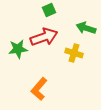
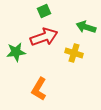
green square: moved 5 px left, 1 px down
green arrow: moved 1 px up
green star: moved 2 px left, 3 px down
orange L-shape: rotated 10 degrees counterclockwise
